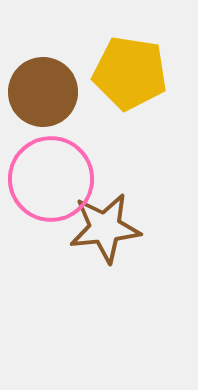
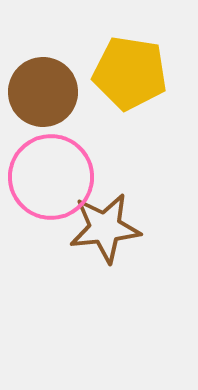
pink circle: moved 2 px up
